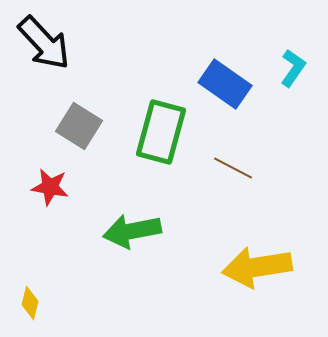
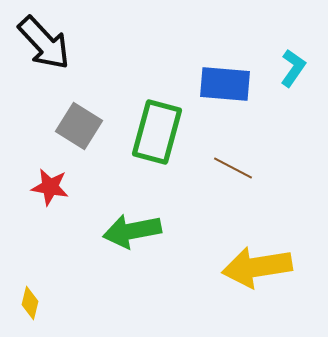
blue rectangle: rotated 30 degrees counterclockwise
green rectangle: moved 4 px left
